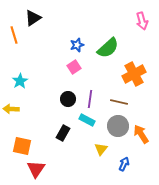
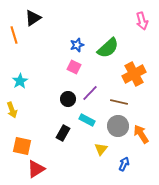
pink square: rotated 32 degrees counterclockwise
purple line: moved 6 px up; rotated 36 degrees clockwise
yellow arrow: moved 1 px right, 1 px down; rotated 112 degrees counterclockwise
red triangle: rotated 24 degrees clockwise
